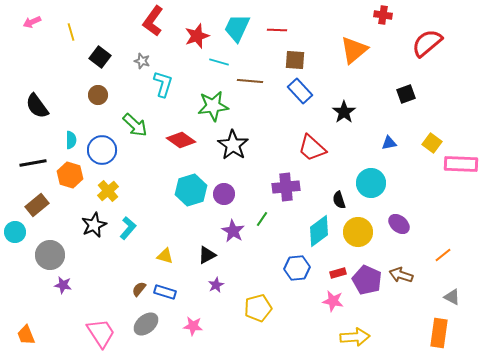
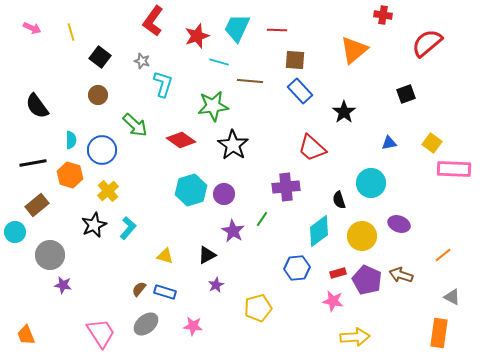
pink arrow at (32, 22): moved 6 px down; rotated 132 degrees counterclockwise
pink rectangle at (461, 164): moved 7 px left, 5 px down
purple ellipse at (399, 224): rotated 20 degrees counterclockwise
yellow circle at (358, 232): moved 4 px right, 4 px down
